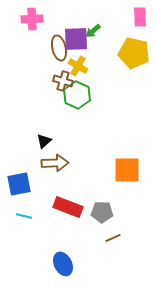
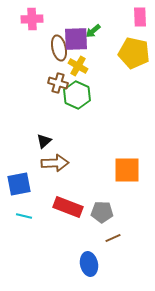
brown cross: moved 5 px left, 2 px down
blue ellipse: moved 26 px right; rotated 15 degrees clockwise
